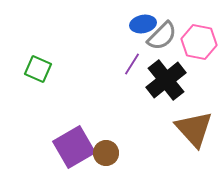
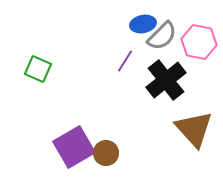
purple line: moved 7 px left, 3 px up
